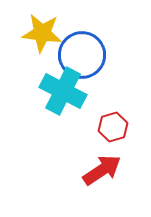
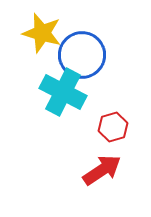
yellow star: rotated 9 degrees clockwise
cyan cross: moved 1 px down
